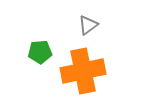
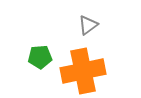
green pentagon: moved 5 px down
